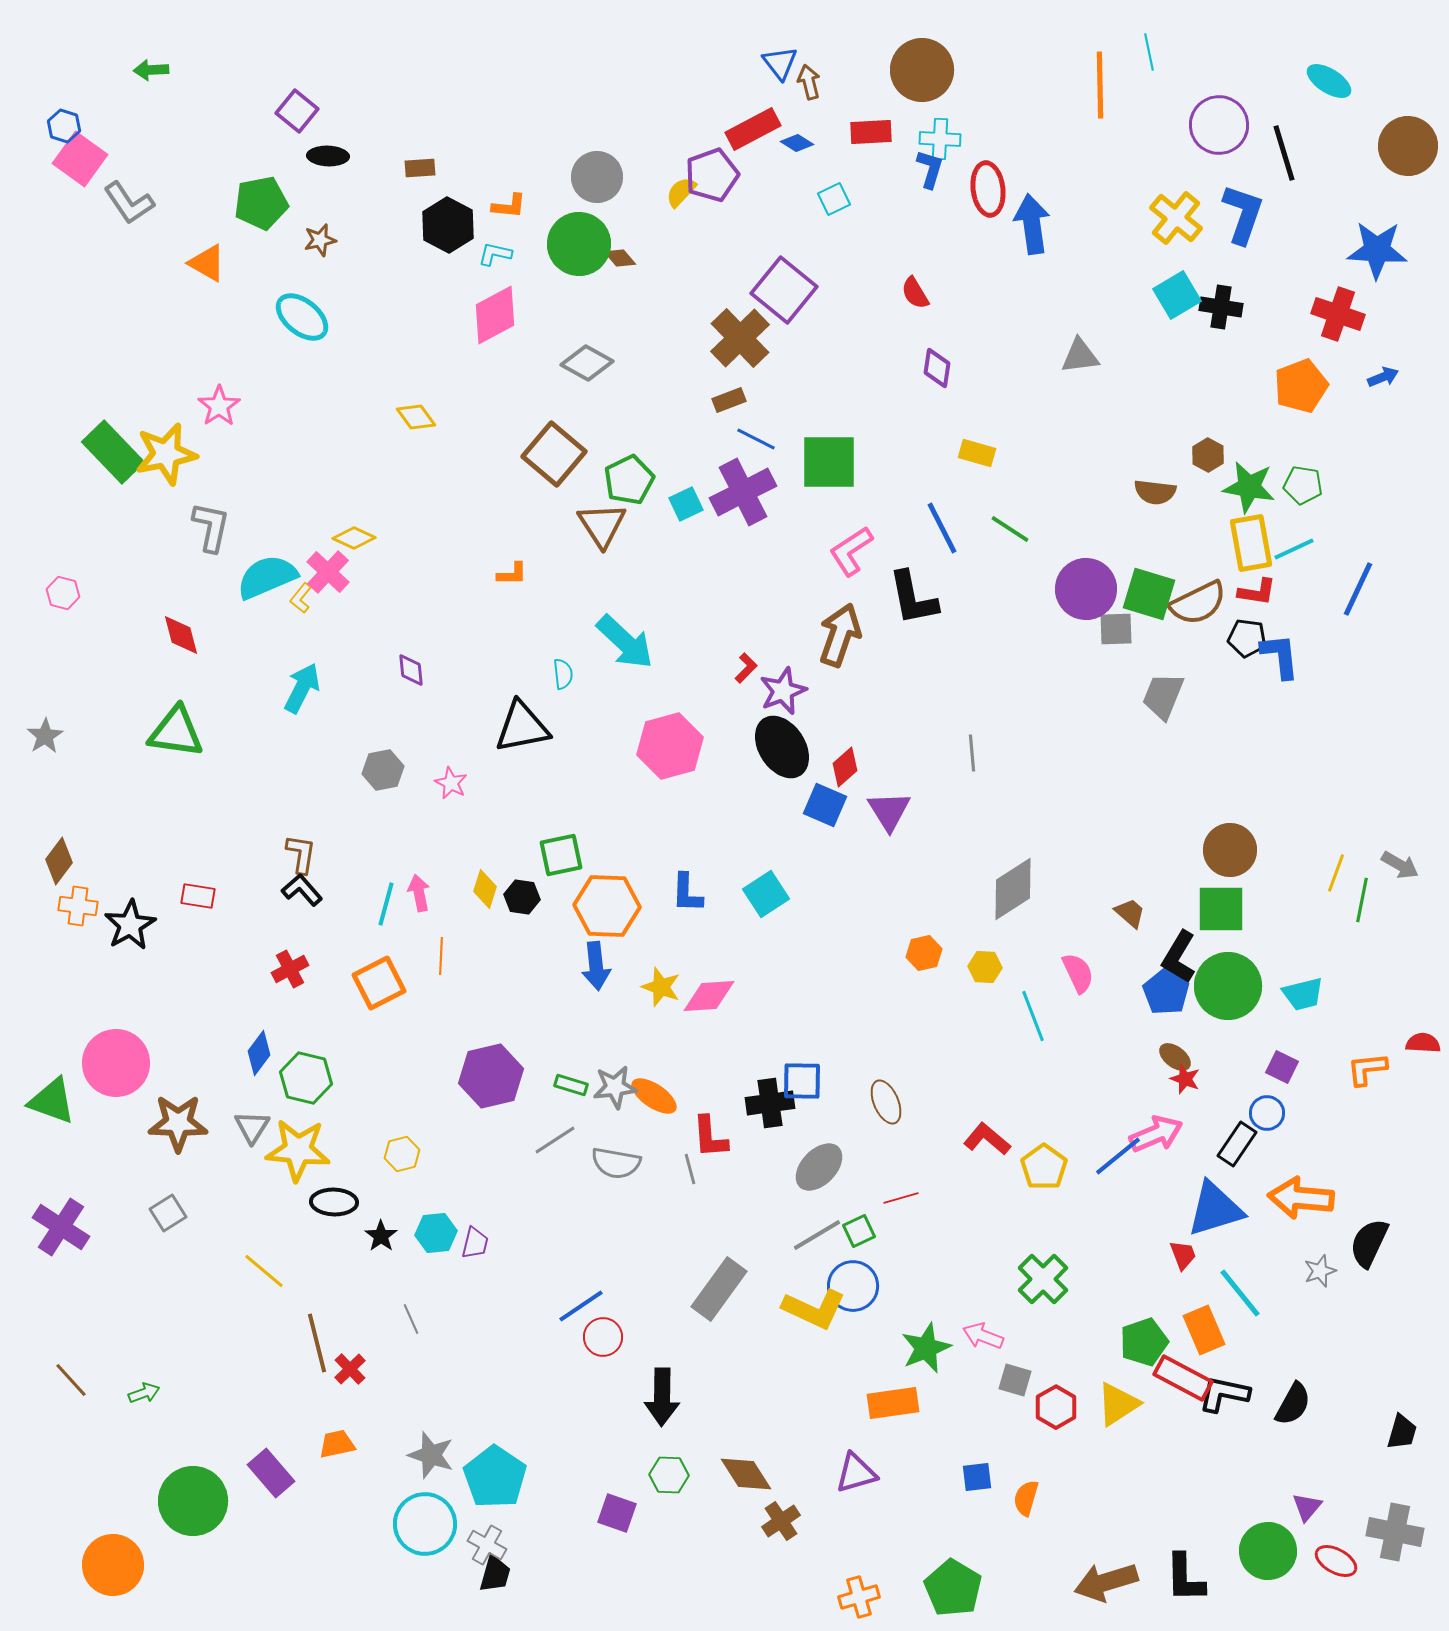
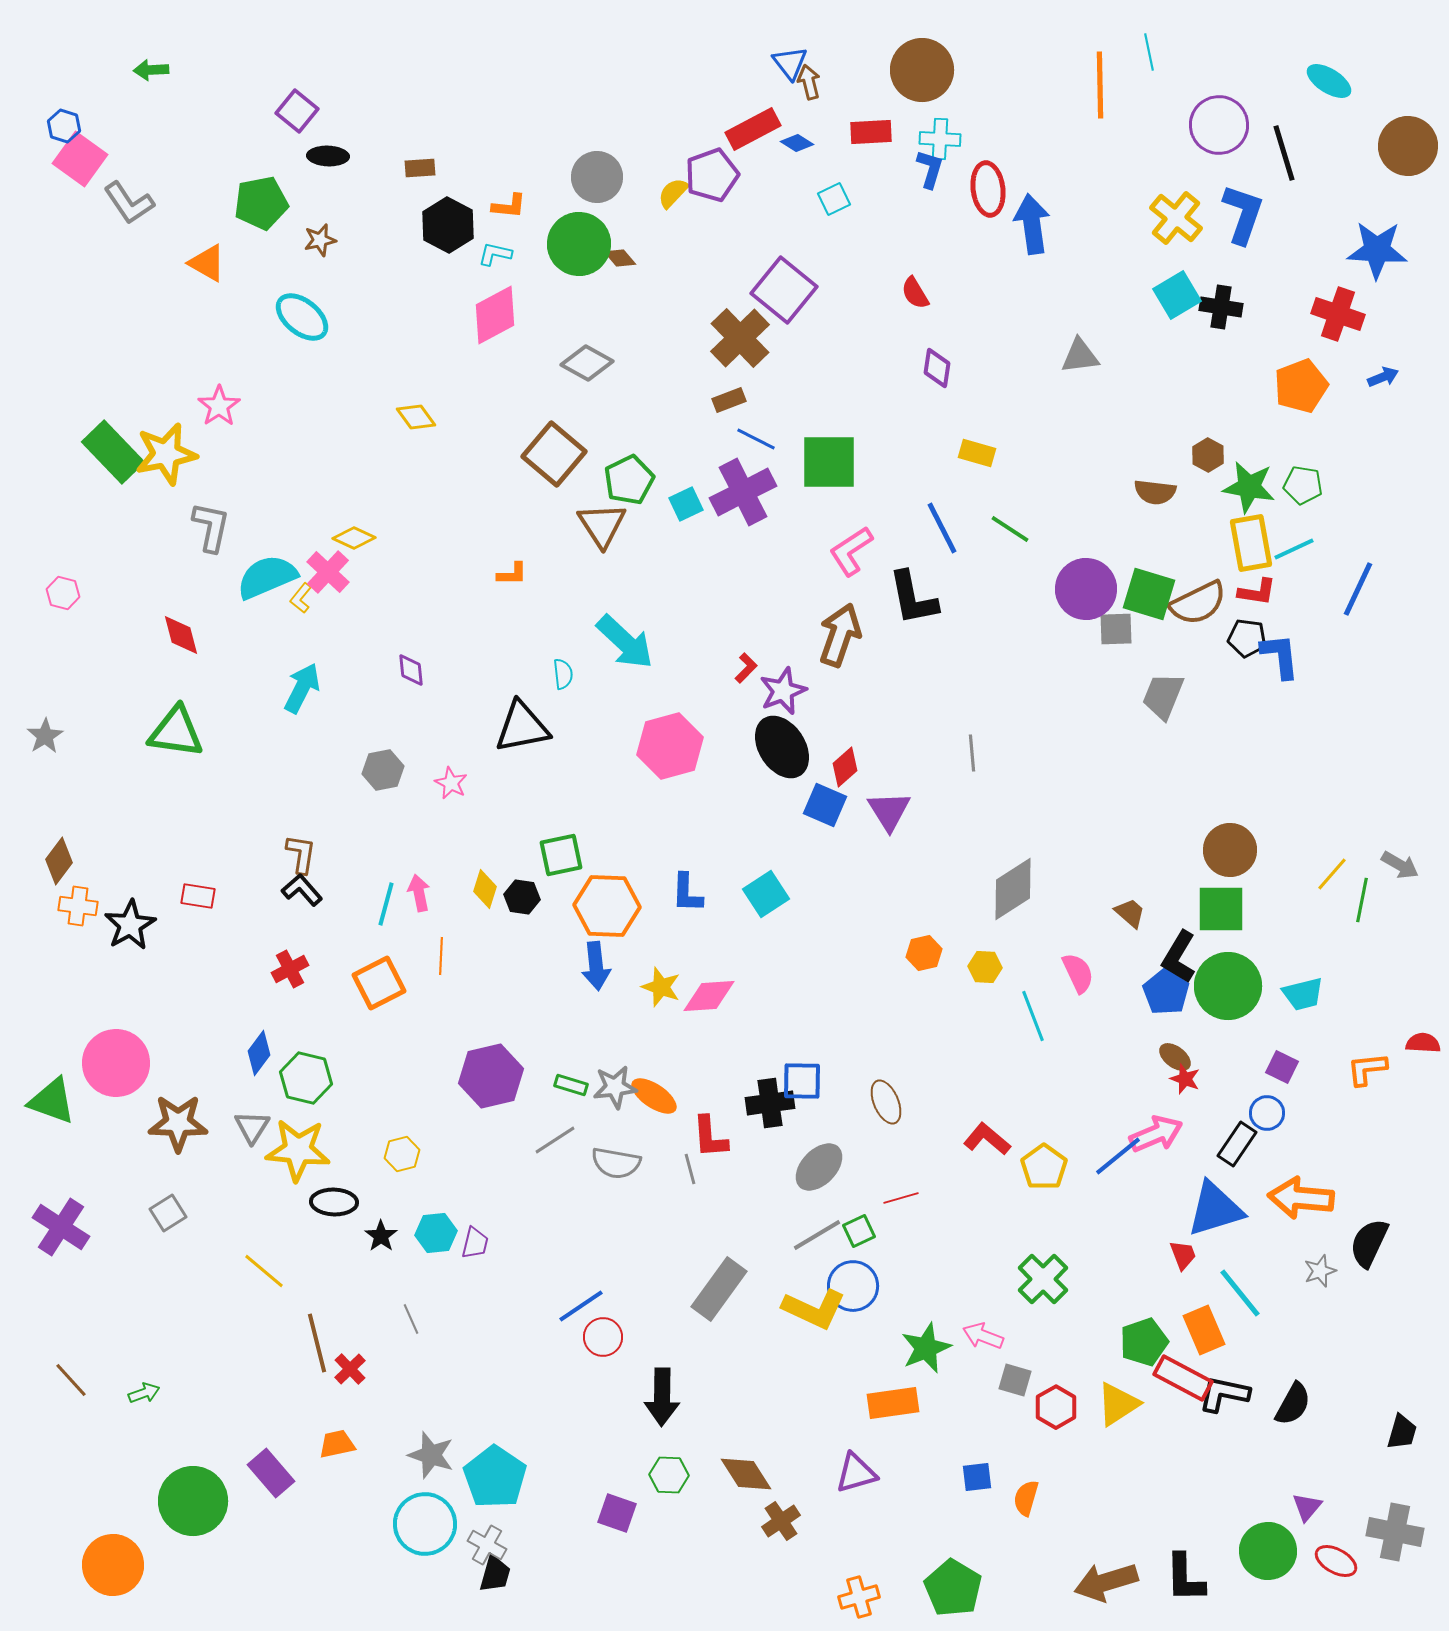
blue triangle at (780, 63): moved 10 px right
yellow semicircle at (681, 192): moved 8 px left, 1 px down
yellow line at (1336, 873): moved 4 px left, 1 px down; rotated 21 degrees clockwise
